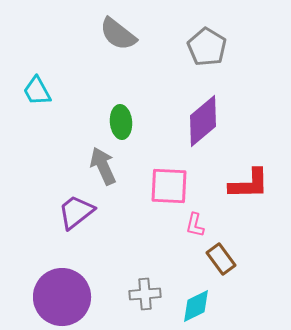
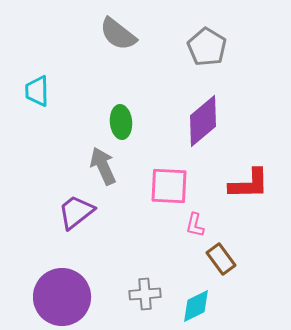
cyan trapezoid: rotated 28 degrees clockwise
